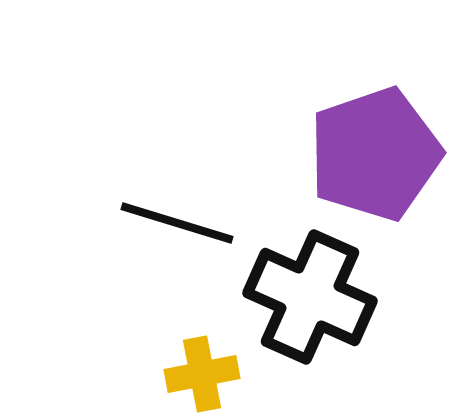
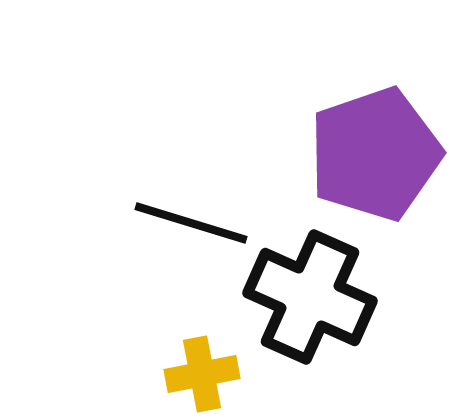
black line: moved 14 px right
